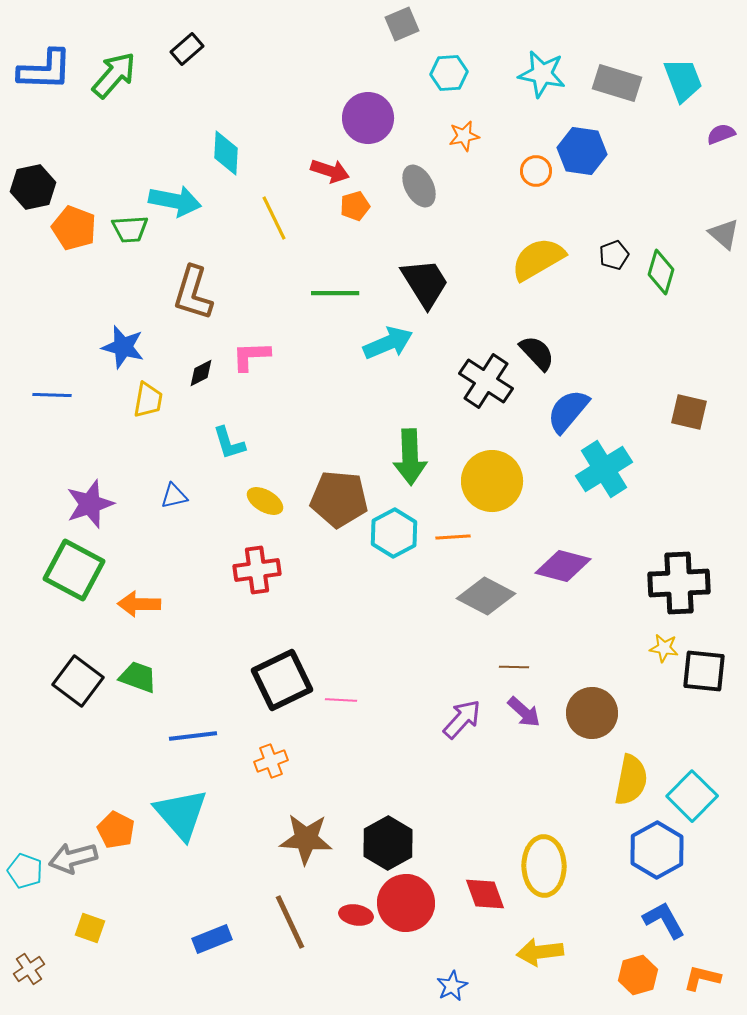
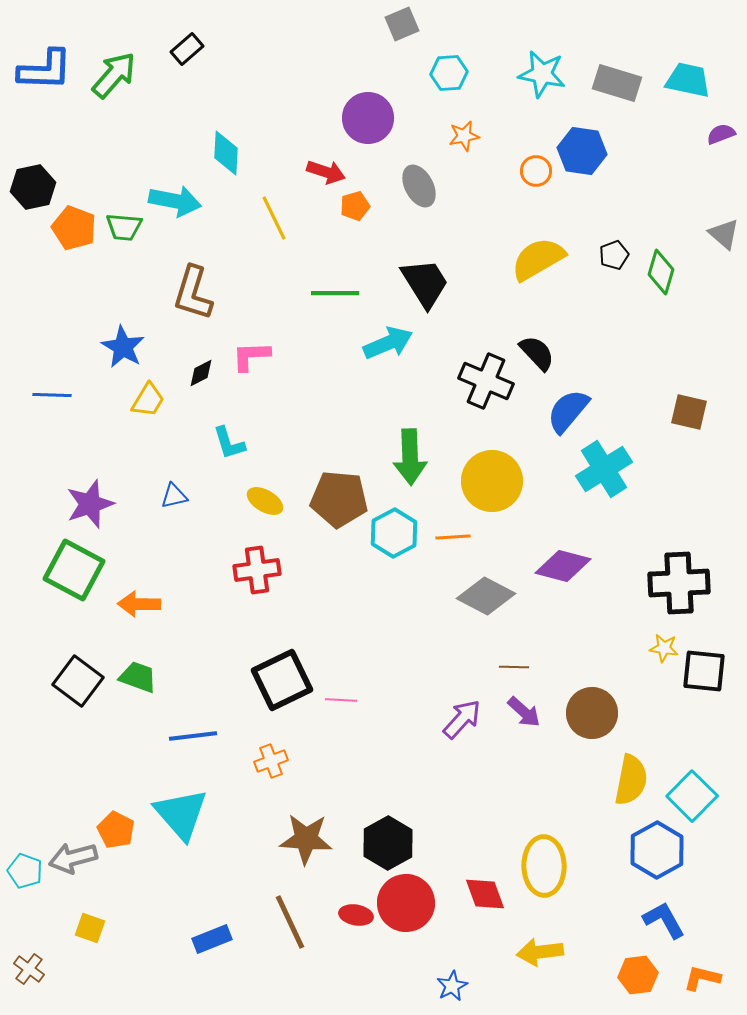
cyan trapezoid at (683, 80): moved 5 px right; rotated 57 degrees counterclockwise
red arrow at (330, 171): moved 4 px left, 1 px down
green trapezoid at (130, 229): moved 6 px left, 2 px up; rotated 9 degrees clockwise
blue star at (123, 347): rotated 15 degrees clockwise
black cross at (486, 381): rotated 10 degrees counterclockwise
yellow trapezoid at (148, 400): rotated 21 degrees clockwise
brown cross at (29, 969): rotated 20 degrees counterclockwise
orange hexagon at (638, 975): rotated 9 degrees clockwise
